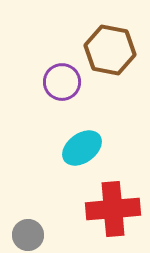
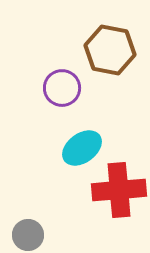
purple circle: moved 6 px down
red cross: moved 6 px right, 19 px up
